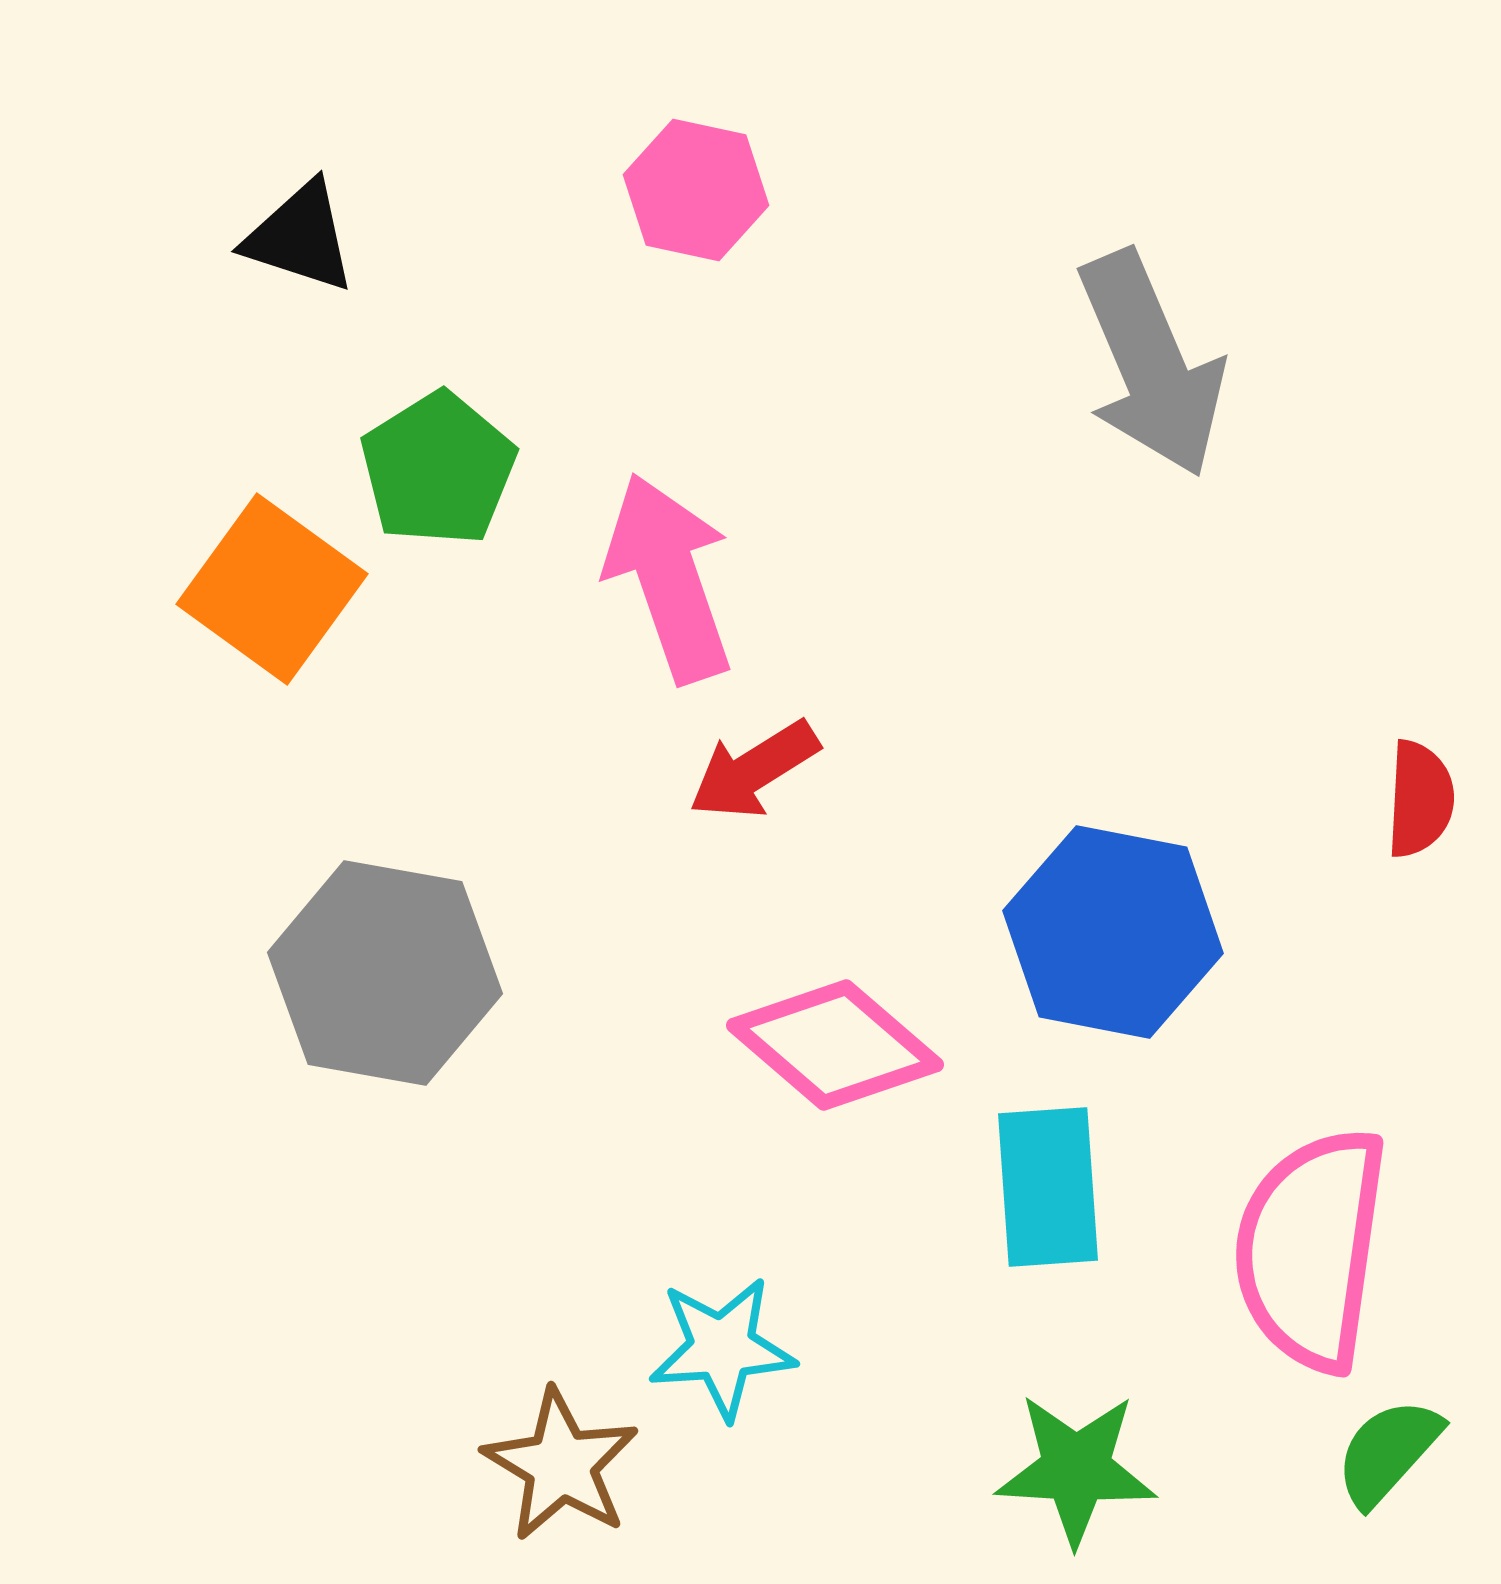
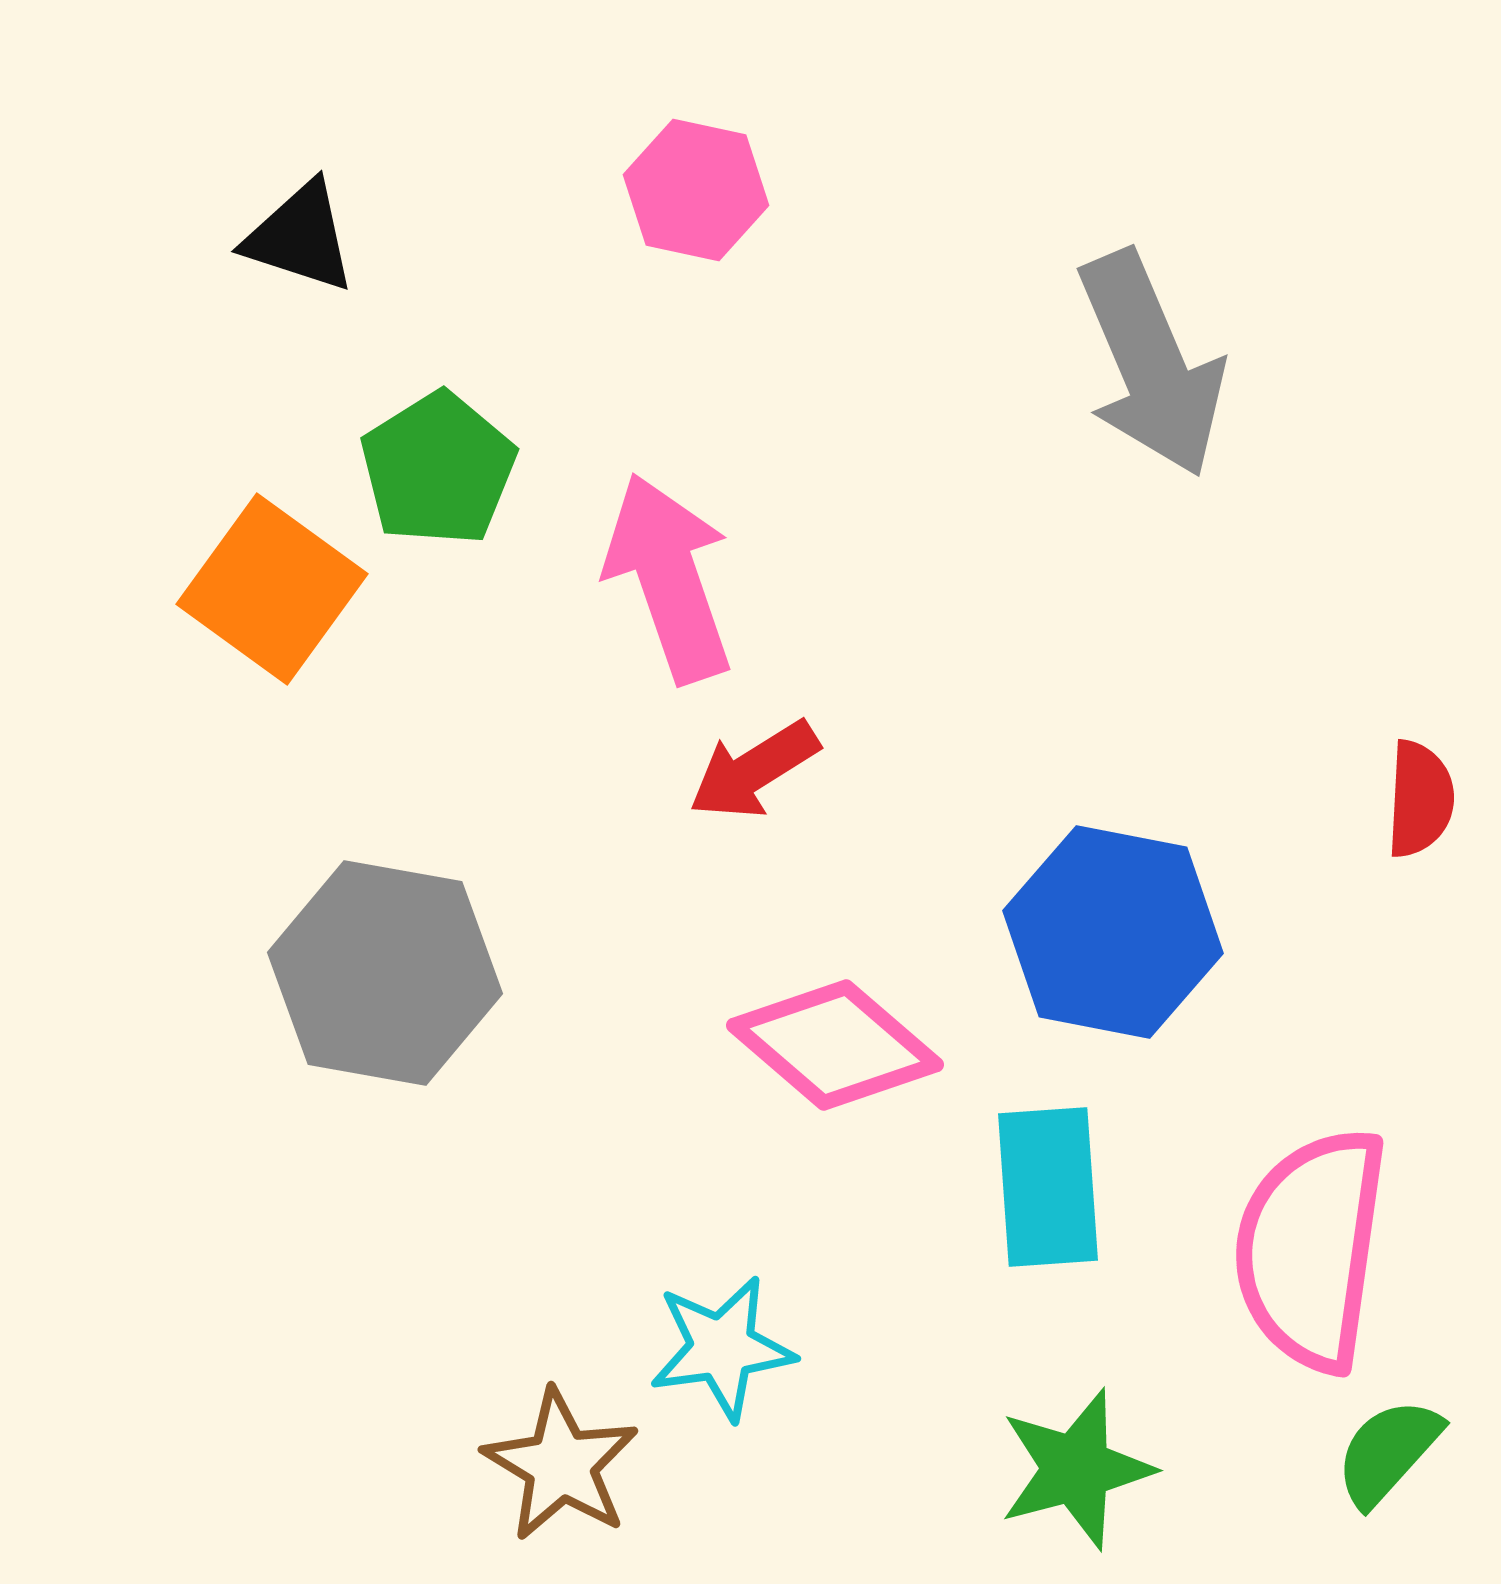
cyan star: rotated 4 degrees counterclockwise
green star: rotated 18 degrees counterclockwise
